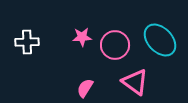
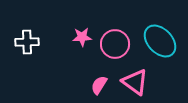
cyan ellipse: moved 1 px down
pink circle: moved 1 px up
pink semicircle: moved 14 px right, 3 px up
